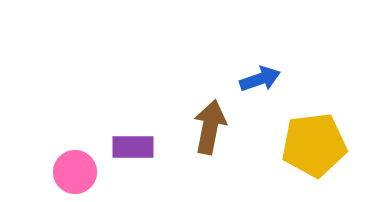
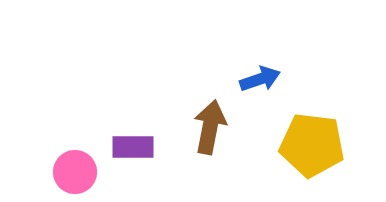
yellow pentagon: moved 2 px left; rotated 14 degrees clockwise
